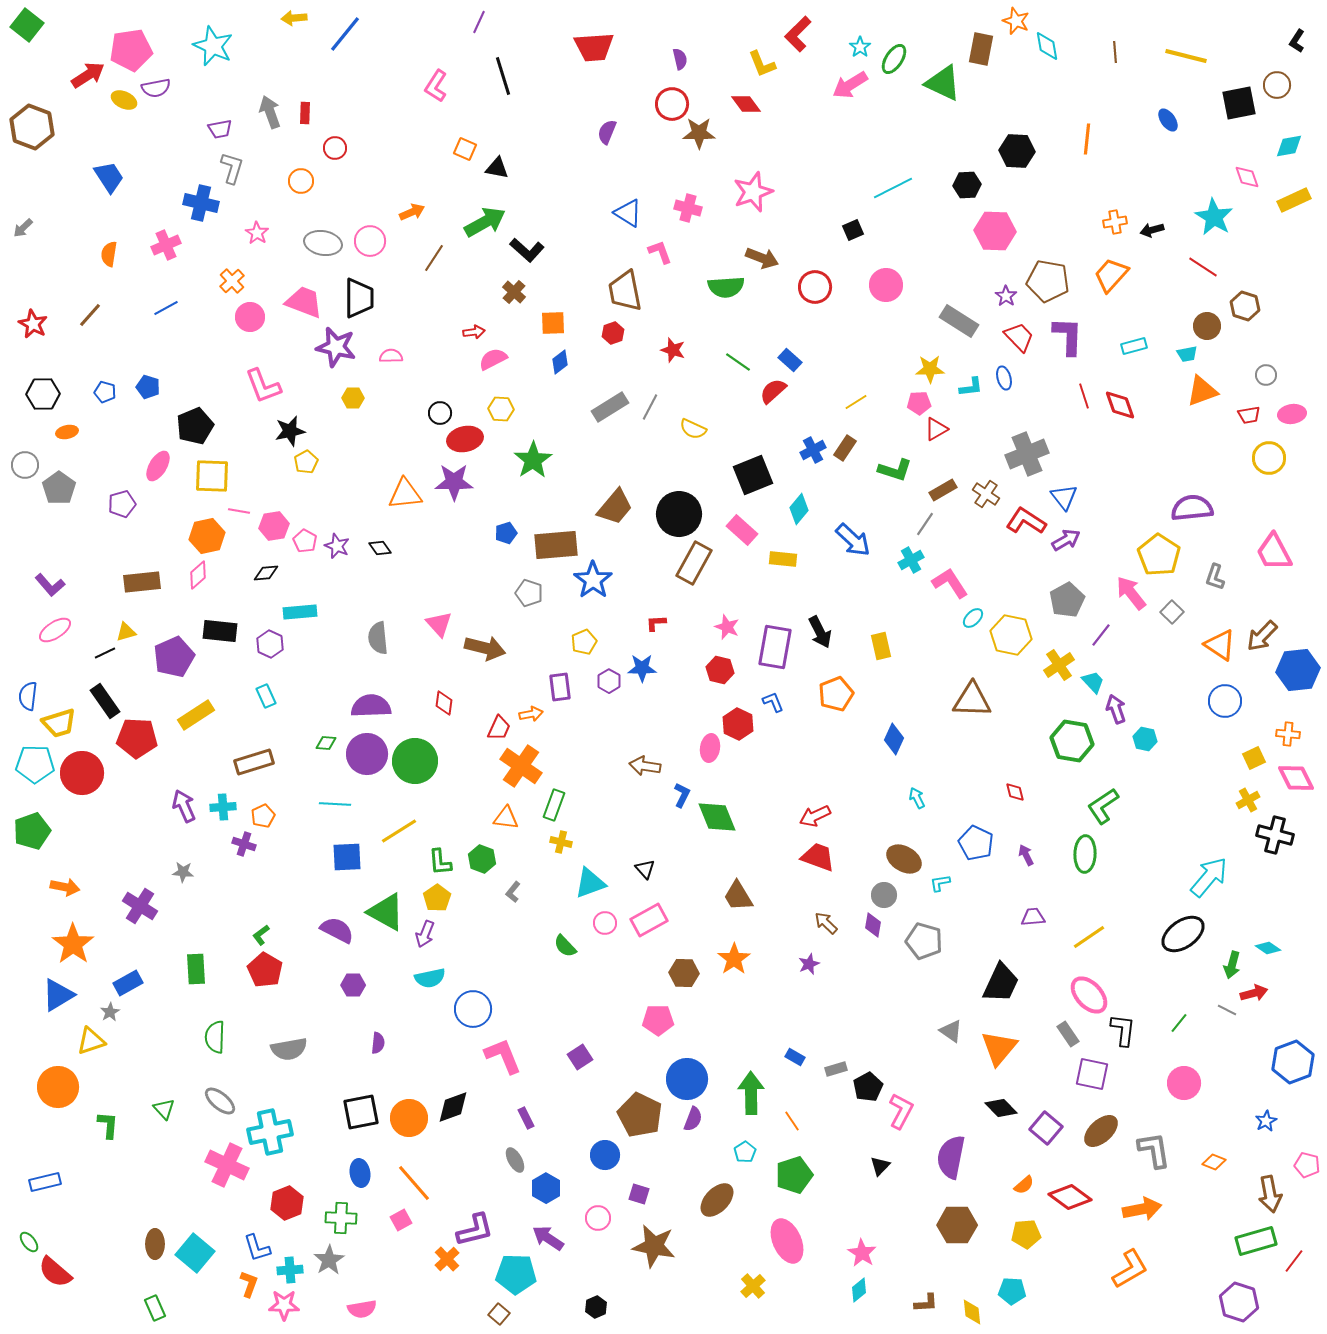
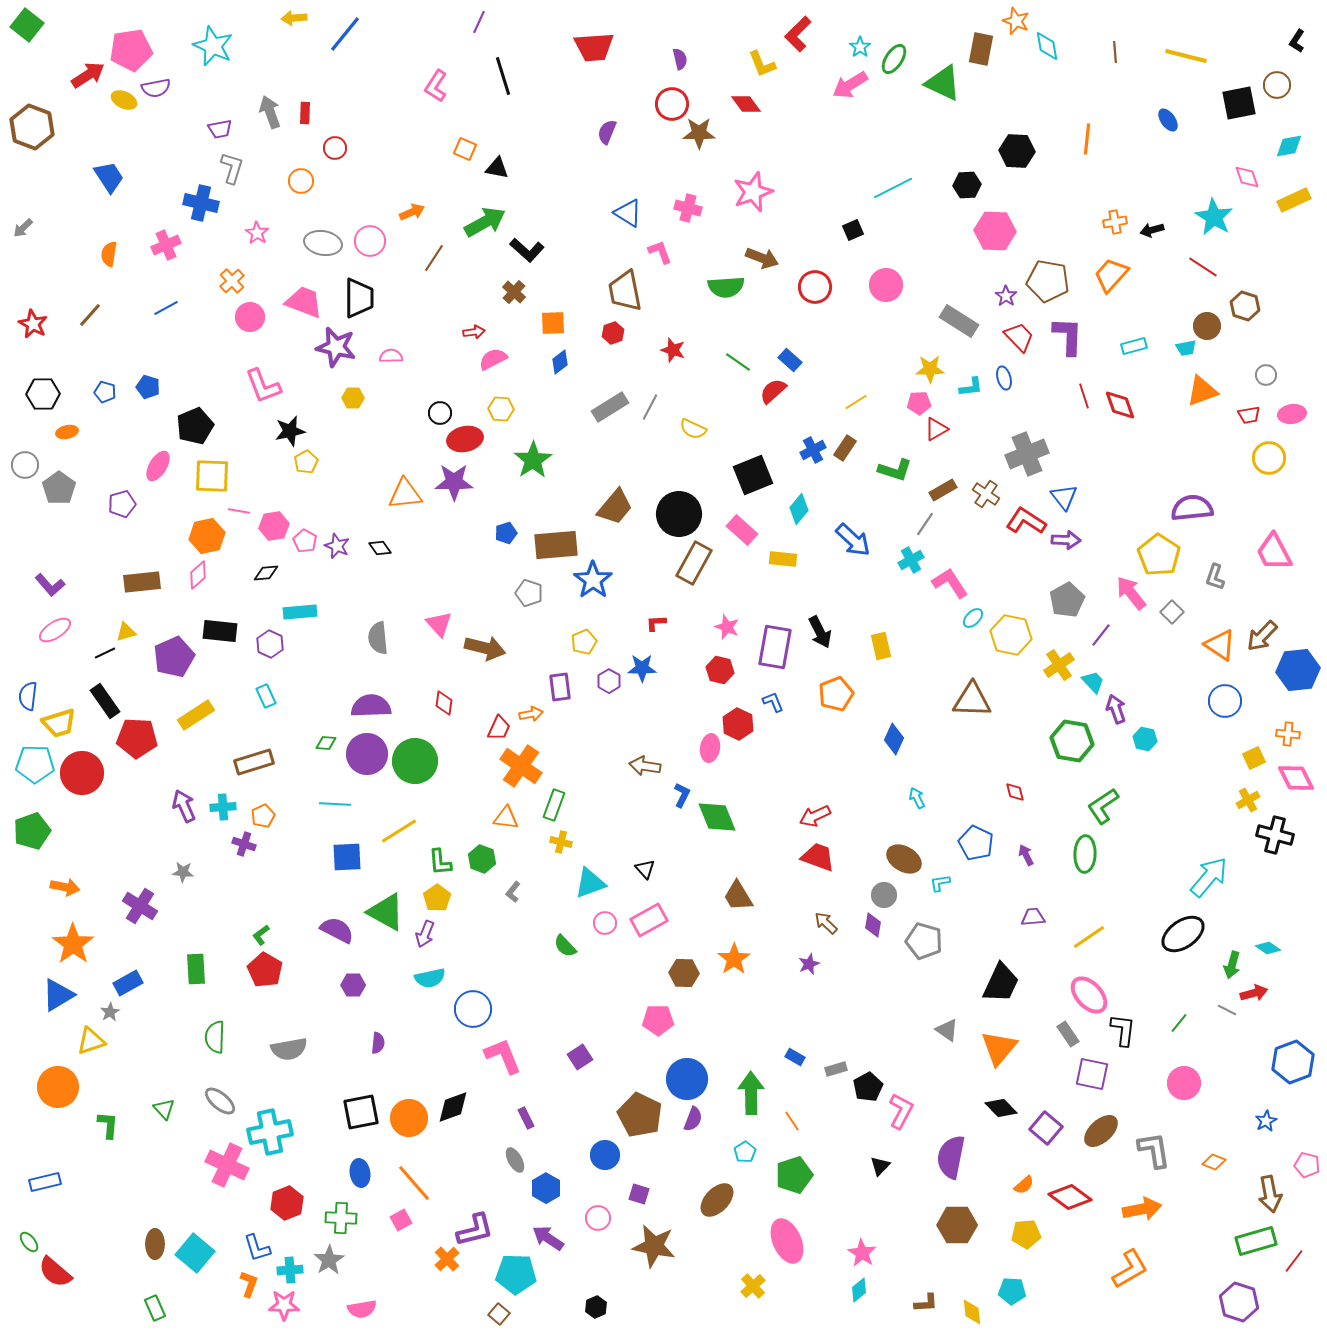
cyan trapezoid at (1187, 354): moved 1 px left, 6 px up
purple arrow at (1066, 540): rotated 32 degrees clockwise
gray triangle at (951, 1031): moved 4 px left, 1 px up
